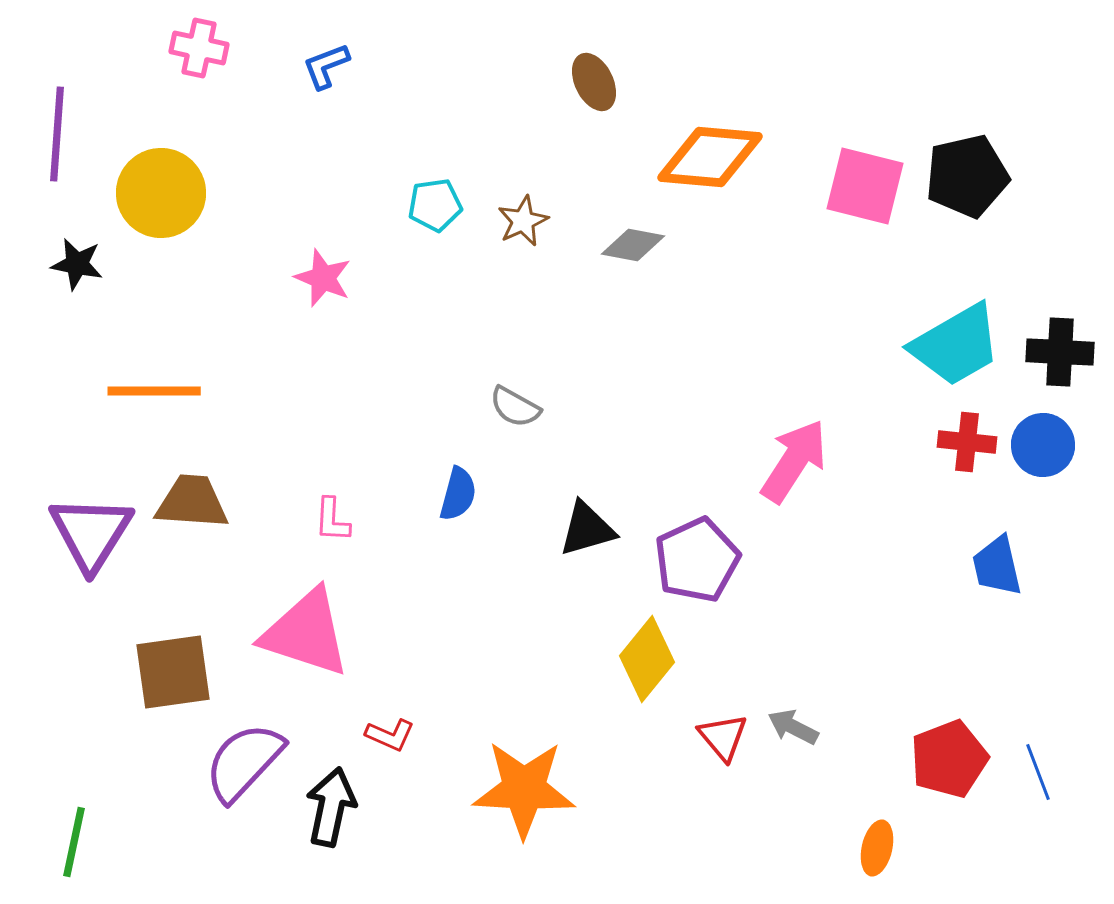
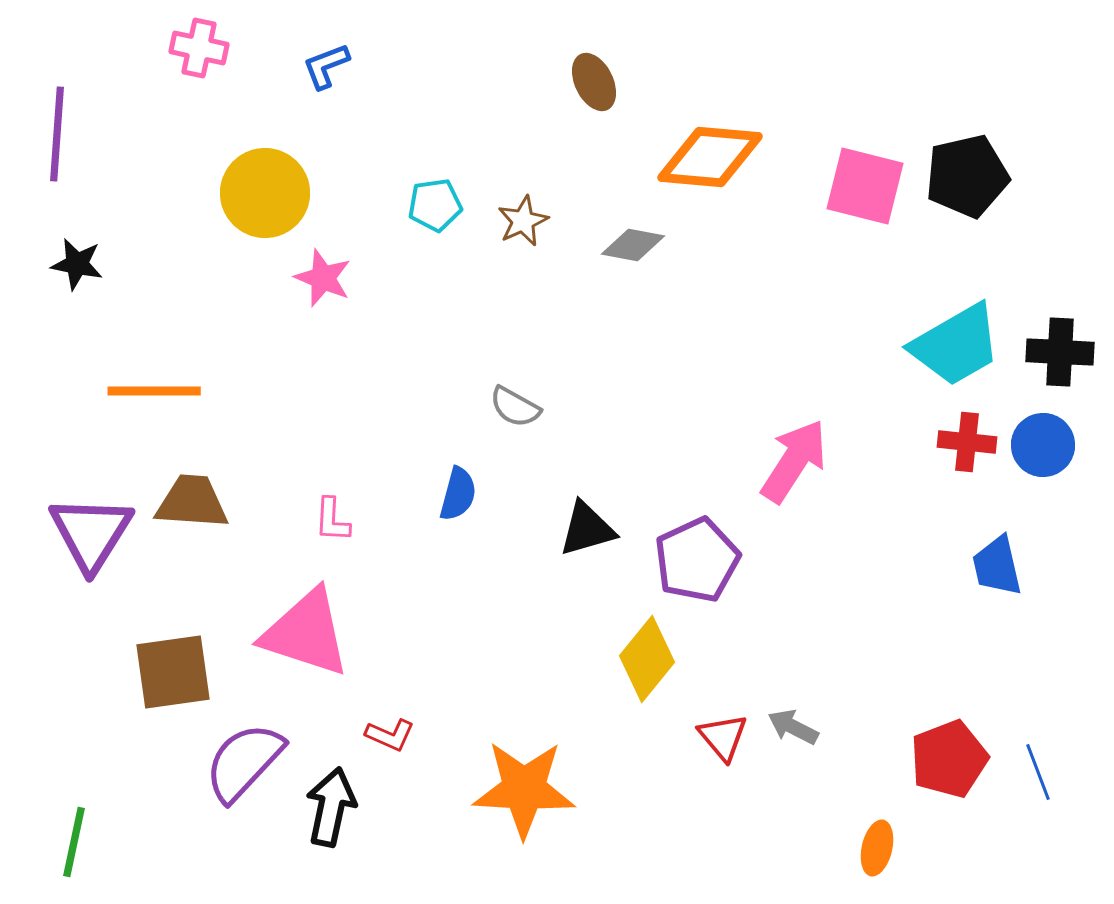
yellow circle: moved 104 px right
